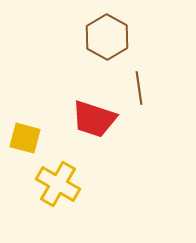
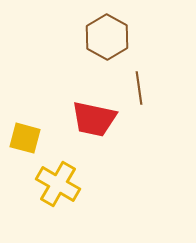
red trapezoid: rotated 6 degrees counterclockwise
